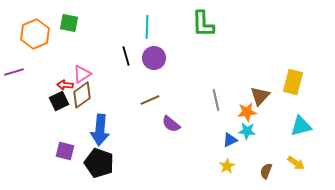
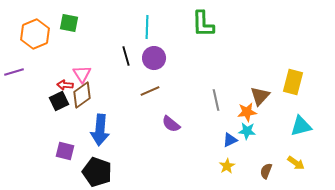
pink triangle: rotated 30 degrees counterclockwise
brown line: moved 9 px up
black pentagon: moved 2 px left, 9 px down
